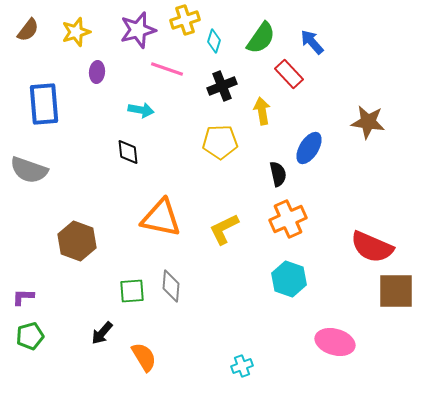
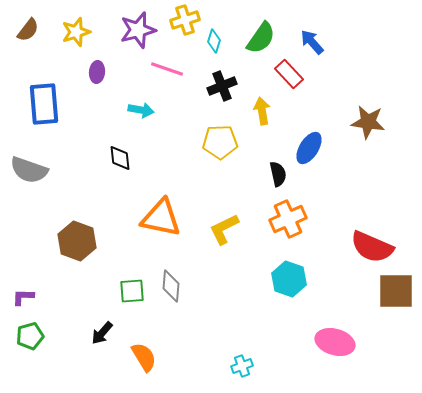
black diamond: moved 8 px left, 6 px down
